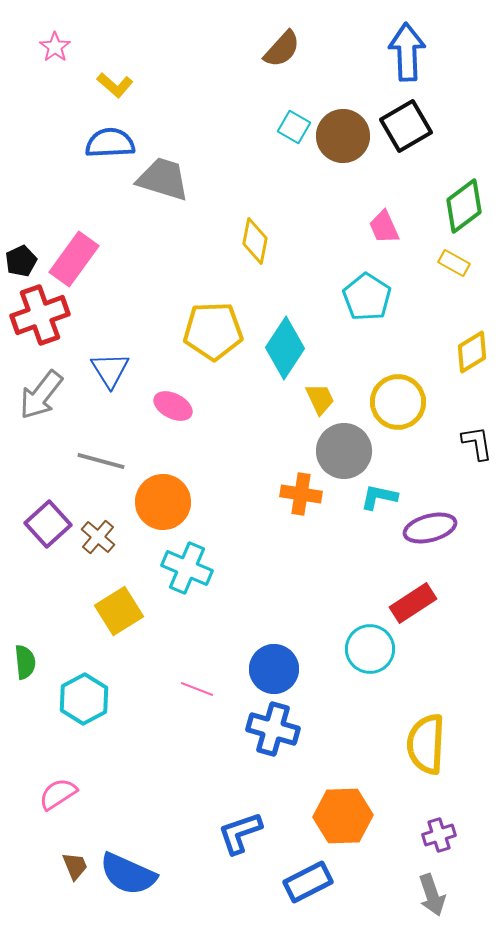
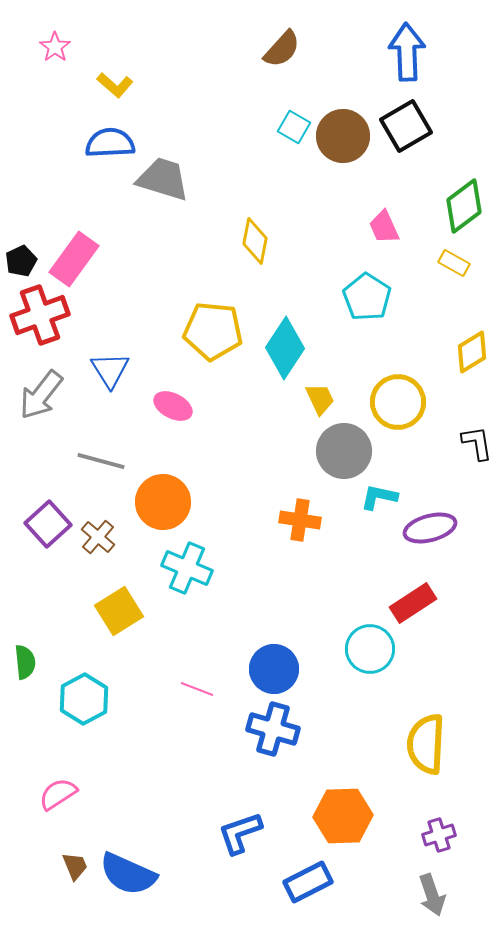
yellow pentagon at (213, 331): rotated 8 degrees clockwise
orange cross at (301, 494): moved 1 px left, 26 px down
